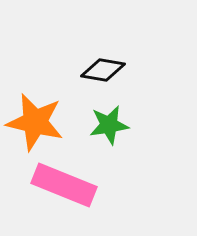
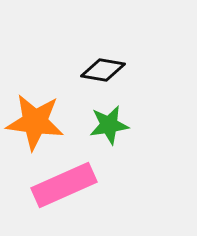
orange star: rotated 6 degrees counterclockwise
pink rectangle: rotated 46 degrees counterclockwise
